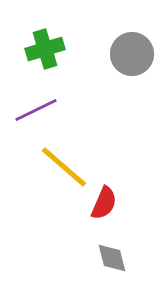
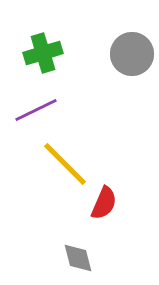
green cross: moved 2 px left, 4 px down
yellow line: moved 1 px right, 3 px up; rotated 4 degrees clockwise
gray diamond: moved 34 px left
